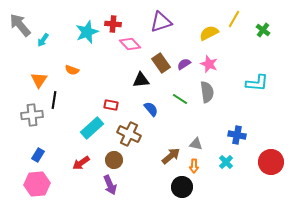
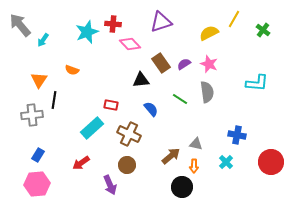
brown circle: moved 13 px right, 5 px down
